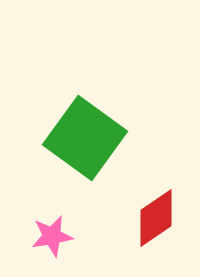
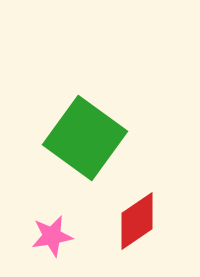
red diamond: moved 19 px left, 3 px down
